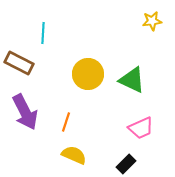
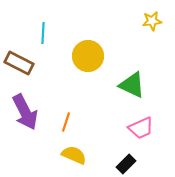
yellow circle: moved 18 px up
green triangle: moved 5 px down
